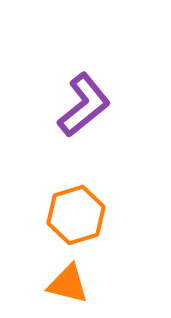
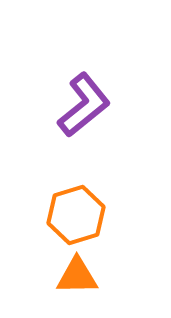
orange triangle: moved 9 px right, 8 px up; rotated 15 degrees counterclockwise
